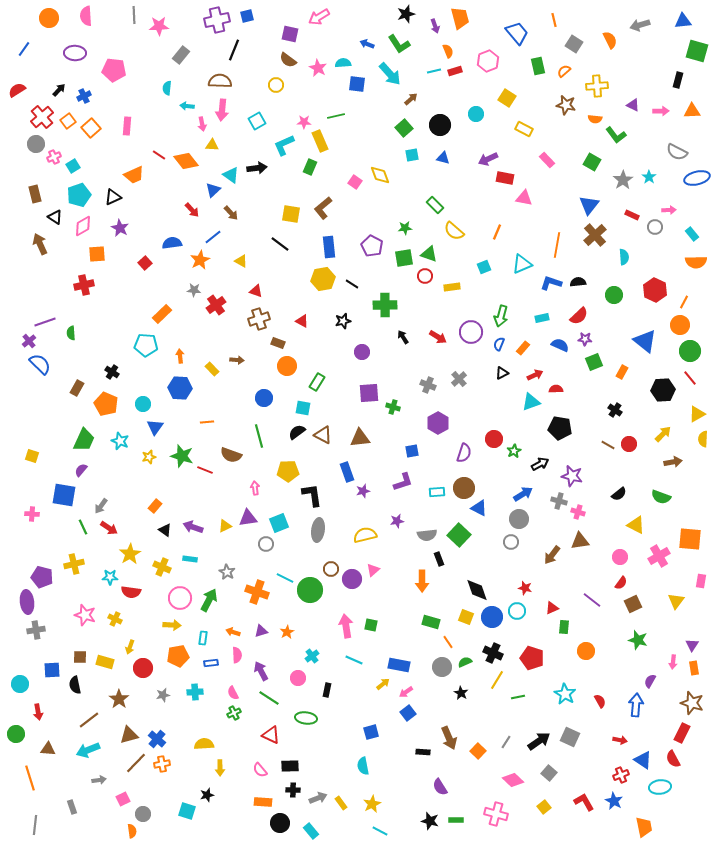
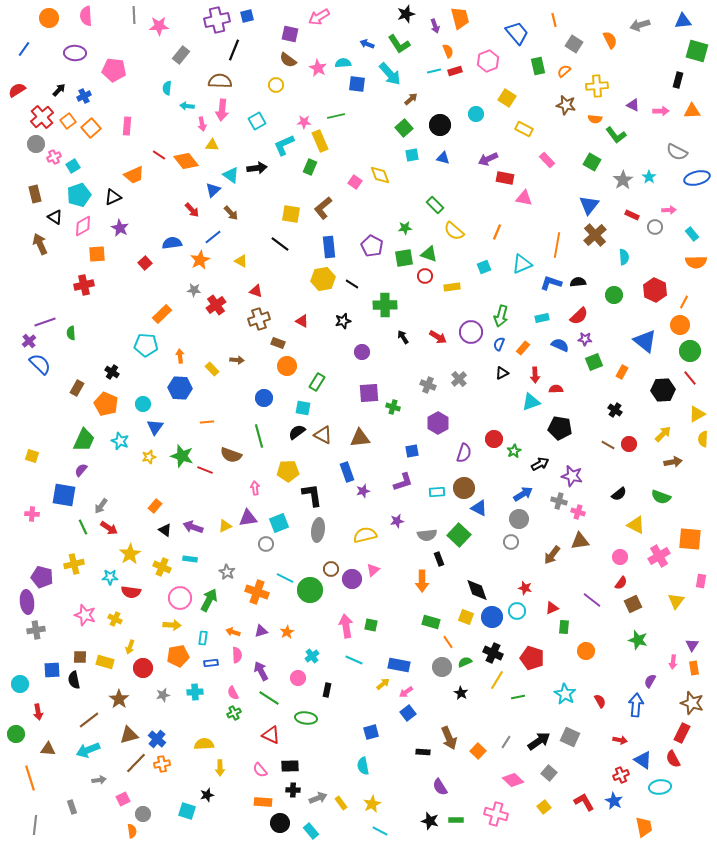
red arrow at (535, 375): rotated 112 degrees clockwise
black semicircle at (75, 685): moved 1 px left, 5 px up
